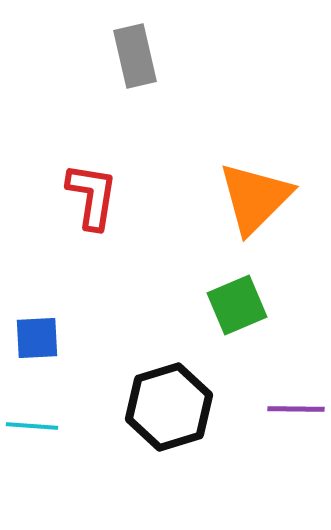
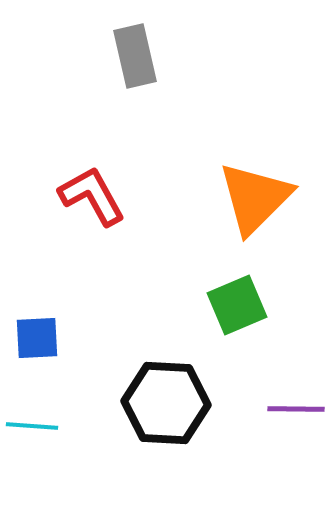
red L-shape: rotated 38 degrees counterclockwise
black hexagon: moved 3 px left, 4 px up; rotated 20 degrees clockwise
